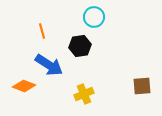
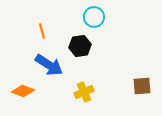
orange diamond: moved 1 px left, 5 px down
yellow cross: moved 2 px up
